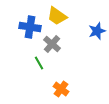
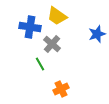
blue star: moved 3 px down
green line: moved 1 px right, 1 px down
orange cross: rotated 28 degrees clockwise
